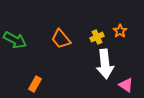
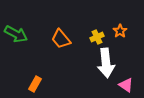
green arrow: moved 1 px right, 6 px up
white arrow: moved 1 px right, 1 px up
